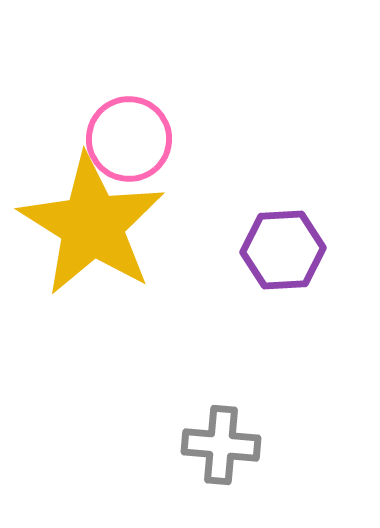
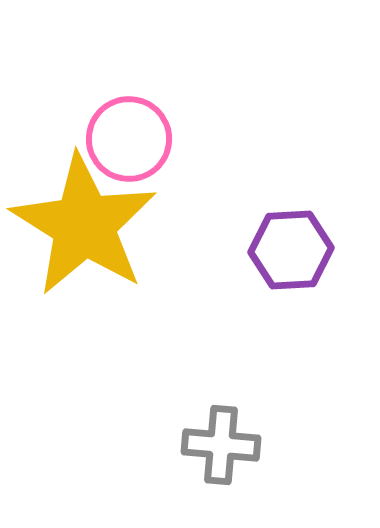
yellow star: moved 8 px left
purple hexagon: moved 8 px right
